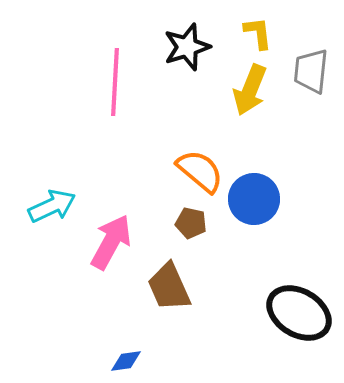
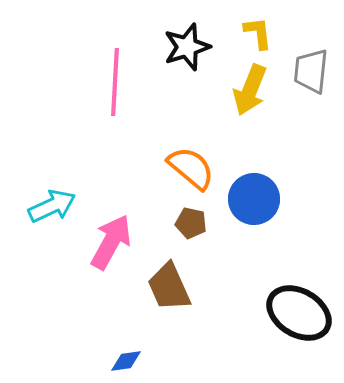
orange semicircle: moved 9 px left, 3 px up
